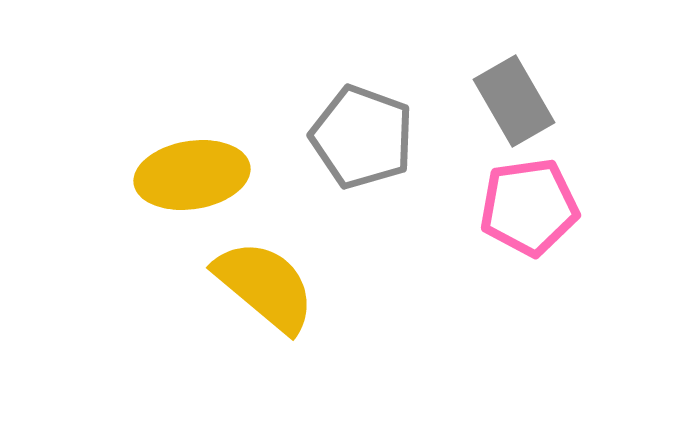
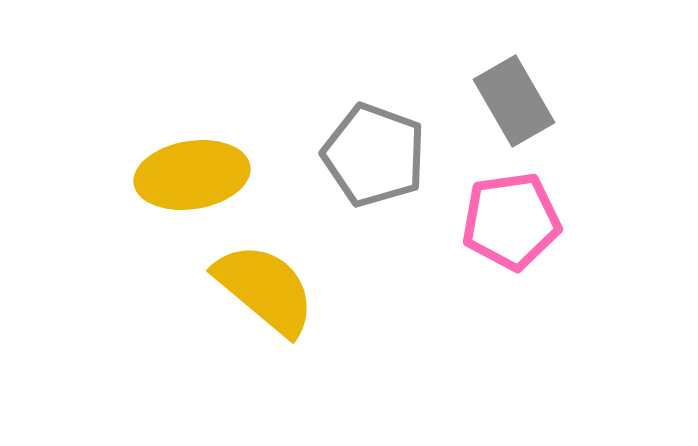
gray pentagon: moved 12 px right, 18 px down
pink pentagon: moved 18 px left, 14 px down
yellow semicircle: moved 3 px down
